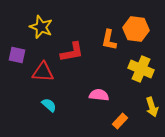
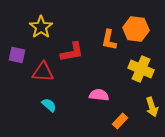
yellow star: rotated 15 degrees clockwise
